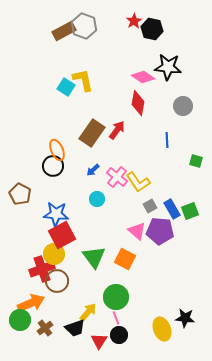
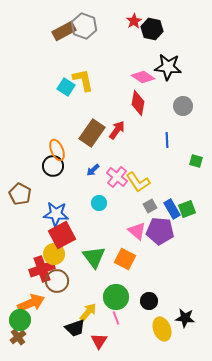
cyan circle at (97, 199): moved 2 px right, 4 px down
green square at (190, 211): moved 3 px left, 2 px up
brown cross at (45, 328): moved 27 px left, 9 px down
black circle at (119, 335): moved 30 px right, 34 px up
